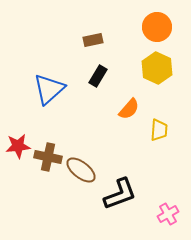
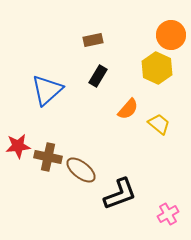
orange circle: moved 14 px right, 8 px down
blue triangle: moved 2 px left, 1 px down
orange semicircle: moved 1 px left
yellow trapezoid: moved 6 px up; rotated 55 degrees counterclockwise
